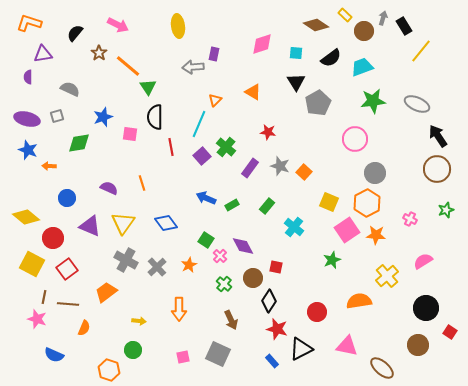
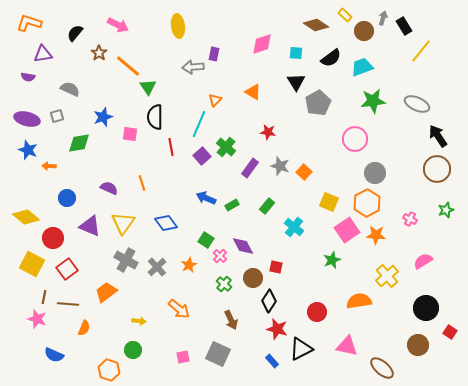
purple semicircle at (28, 77): rotated 80 degrees counterclockwise
orange arrow at (179, 309): rotated 50 degrees counterclockwise
